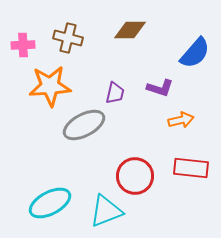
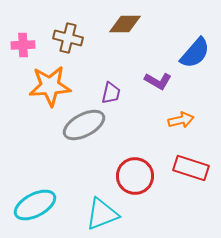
brown diamond: moved 5 px left, 6 px up
purple L-shape: moved 2 px left, 7 px up; rotated 12 degrees clockwise
purple trapezoid: moved 4 px left
red rectangle: rotated 12 degrees clockwise
cyan ellipse: moved 15 px left, 2 px down
cyan triangle: moved 4 px left, 3 px down
